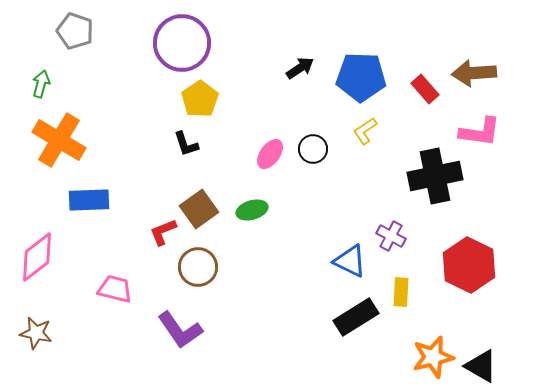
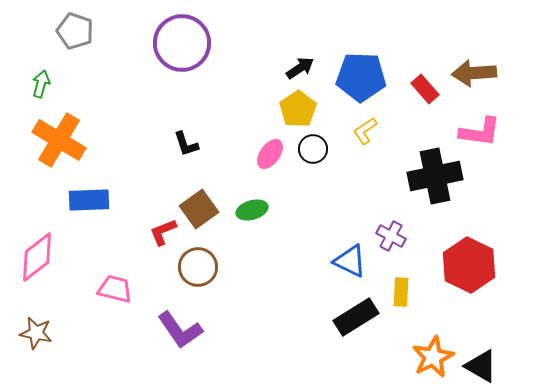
yellow pentagon: moved 98 px right, 10 px down
orange star: rotated 12 degrees counterclockwise
